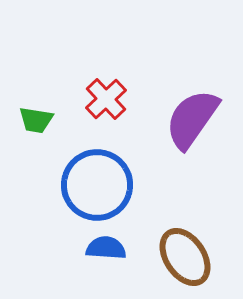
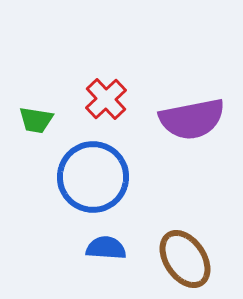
purple semicircle: rotated 136 degrees counterclockwise
blue circle: moved 4 px left, 8 px up
brown ellipse: moved 2 px down
